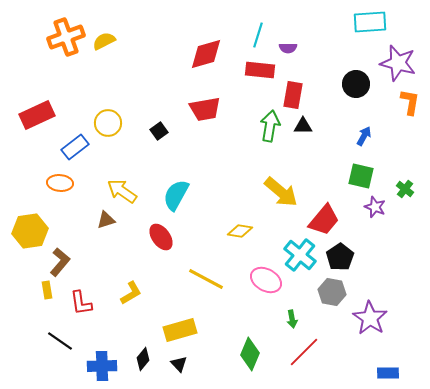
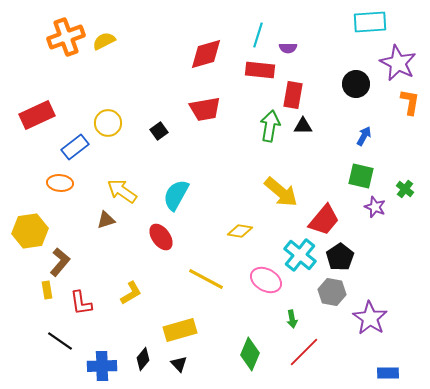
purple star at (398, 63): rotated 12 degrees clockwise
